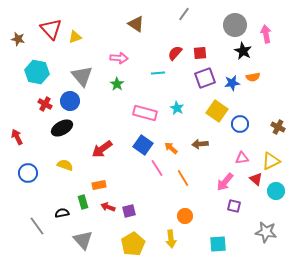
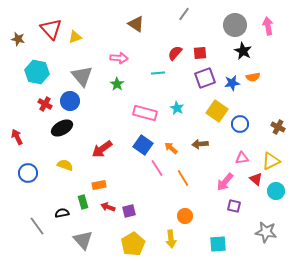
pink arrow at (266, 34): moved 2 px right, 8 px up
